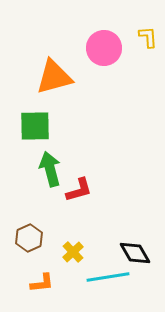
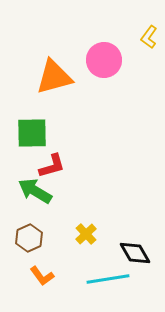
yellow L-shape: moved 1 px right; rotated 140 degrees counterclockwise
pink circle: moved 12 px down
green square: moved 3 px left, 7 px down
green arrow: moved 15 px left, 22 px down; rotated 44 degrees counterclockwise
red L-shape: moved 27 px left, 24 px up
yellow cross: moved 13 px right, 18 px up
cyan line: moved 2 px down
orange L-shape: moved 7 px up; rotated 60 degrees clockwise
